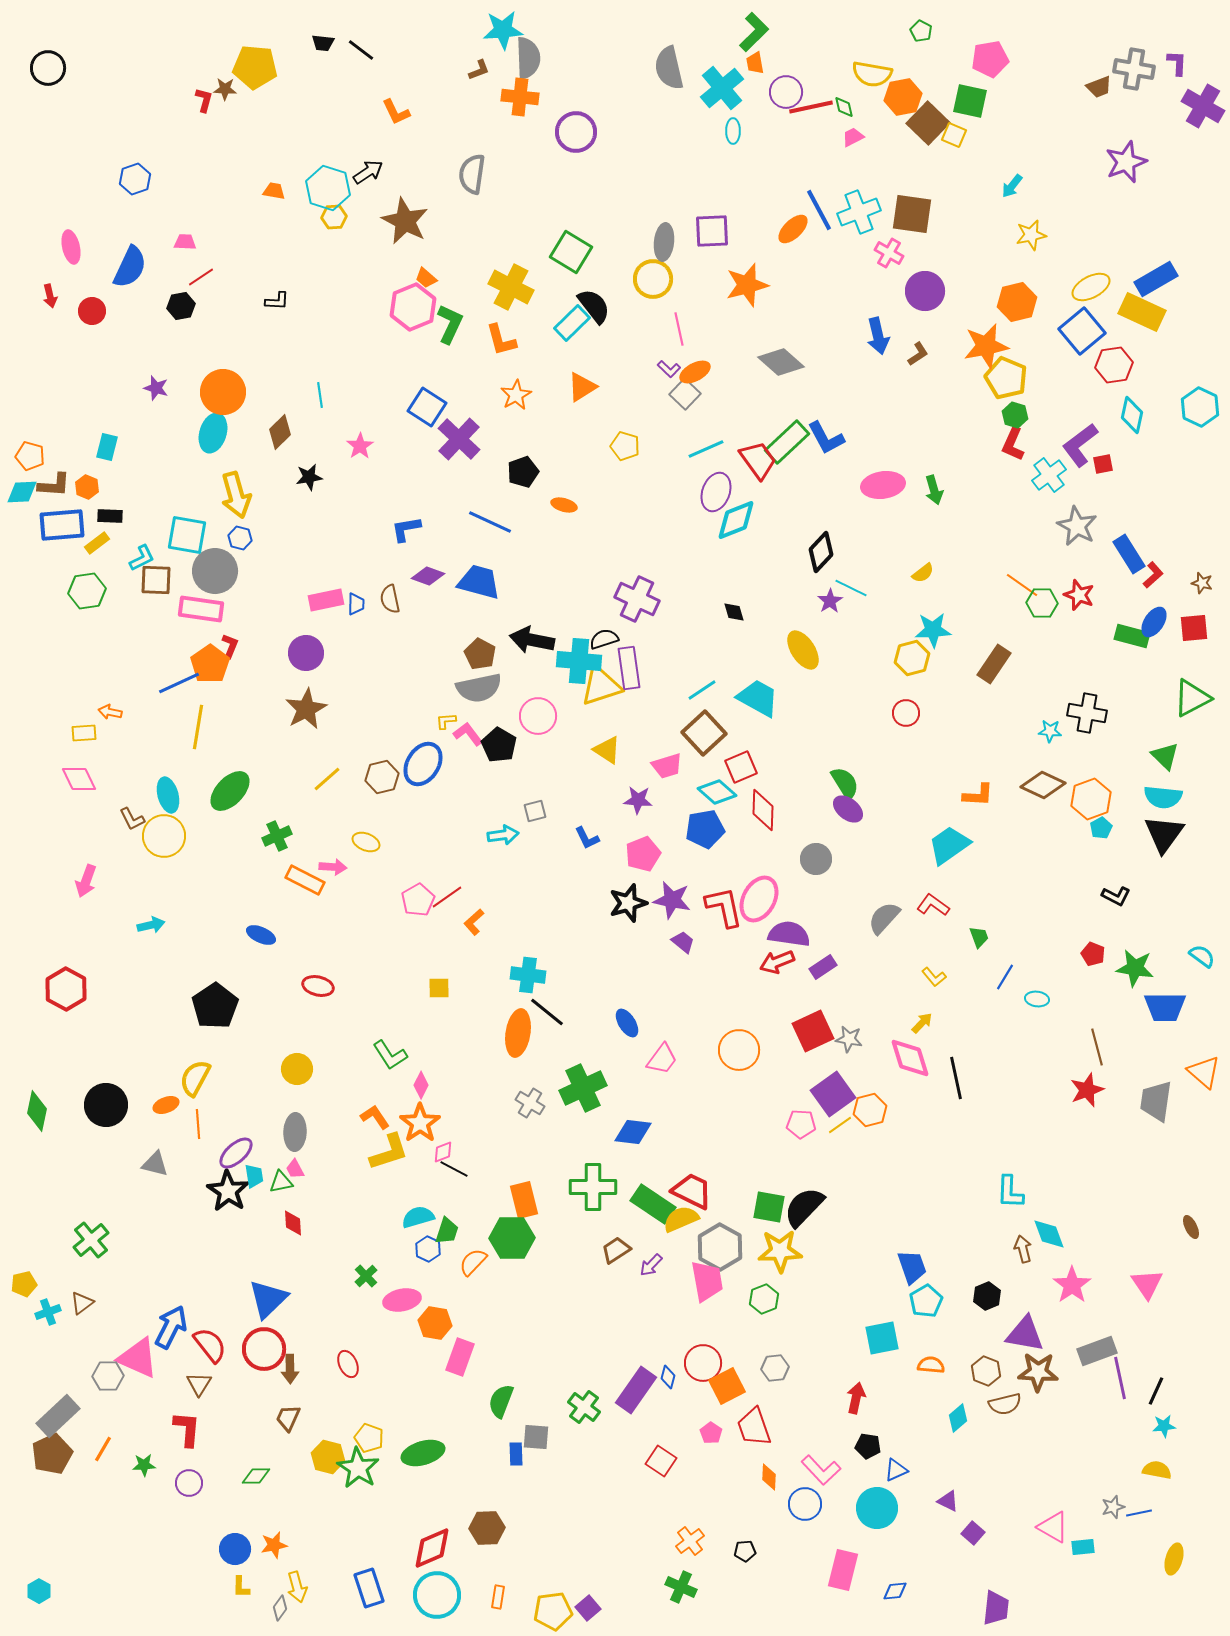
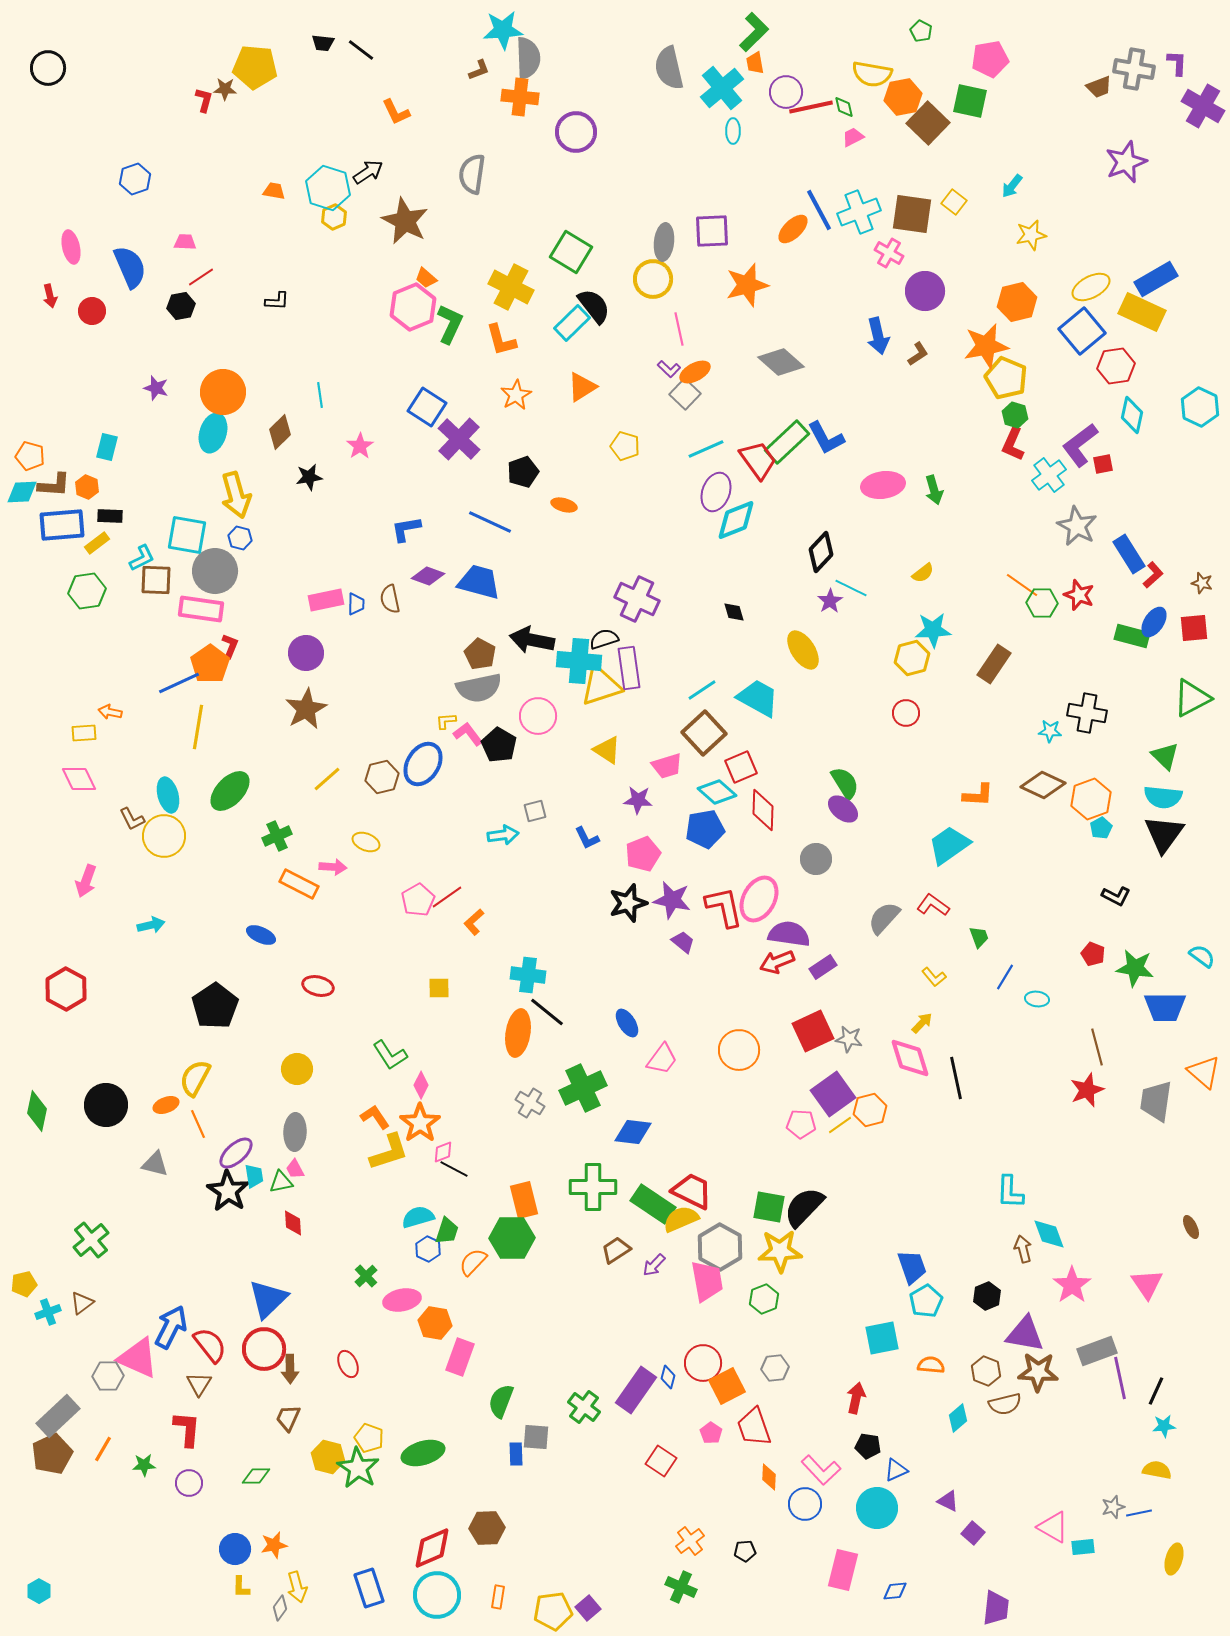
yellow square at (954, 135): moved 67 px down; rotated 15 degrees clockwise
yellow hexagon at (334, 217): rotated 20 degrees counterclockwise
blue semicircle at (130, 267): rotated 48 degrees counterclockwise
red hexagon at (1114, 365): moved 2 px right, 1 px down
purple ellipse at (848, 809): moved 5 px left
orange rectangle at (305, 880): moved 6 px left, 4 px down
orange line at (198, 1124): rotated 20 degrees counterclockwise
purple arrow at (651, 1265): moved 3 px right
